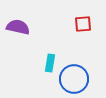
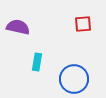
cyan rectangle: moved 13 px left, 1 px up
